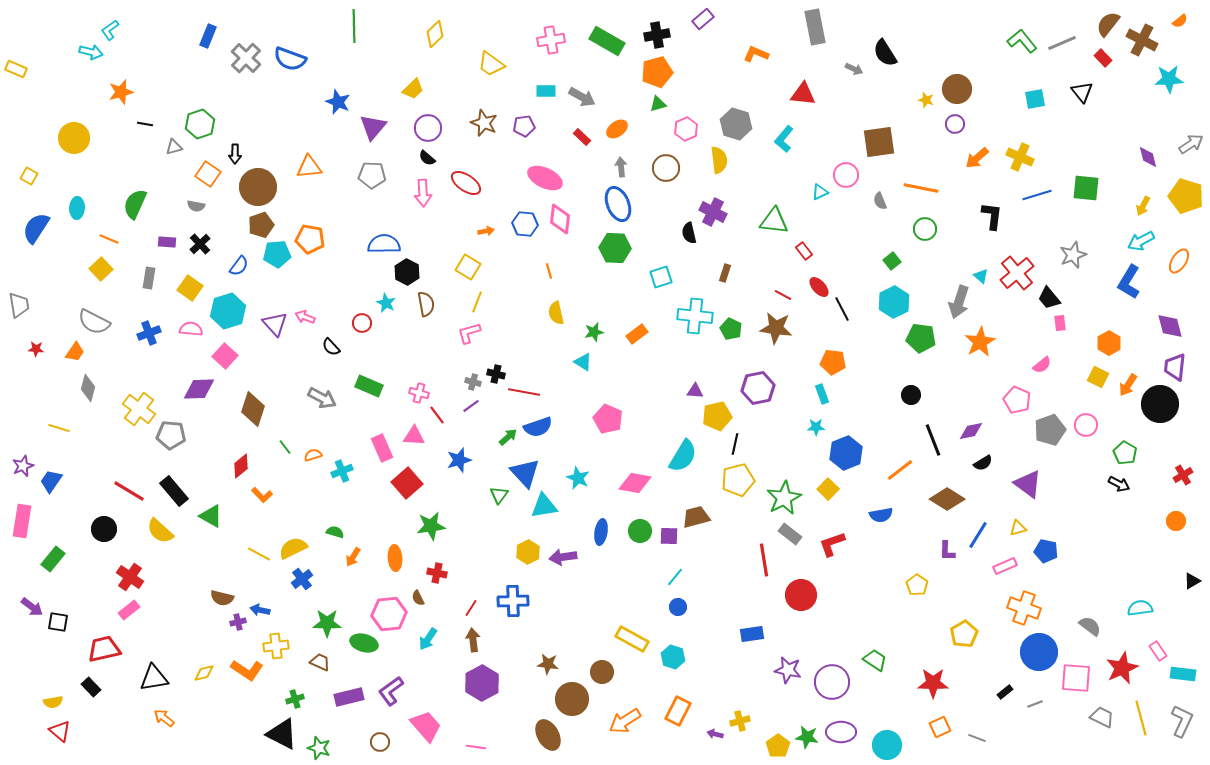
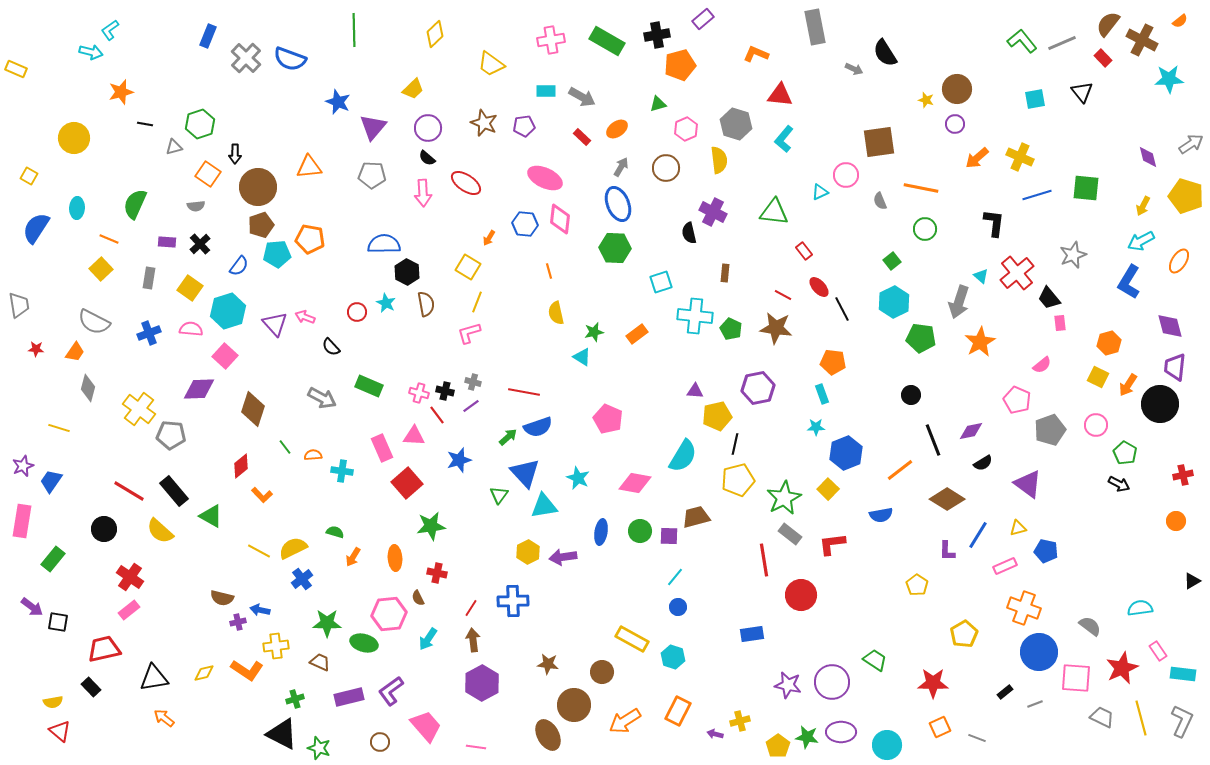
green line at (354, 26): moved 4 px down
orange pentagon at (657, 72): moved 23 px right, 7 px up
red triangle at (803, 94): moved 23 px left, 1 px down
gray arrow at (621, 167): rotated 36 degrees clockwise
gray semicircle at (196, 206): rotated 18 degrees counterclockwise
black L-shape at (992, 216): moved 2 px right, 7 px down
green triangle at (774, 221): moved 9 px up
orange arrow at (486, 231): moved 3 px right, 7 px down; rotated 133 degrees clockwise
brown rectangle at (725, 273): rotated 12 degrees counterclockwise
cyan square at (661, 277): moved 5 px down
red circle at (362, 323): moved 5 px left, 11 px up
orange hexagon at (1109, 343): rotated 15 degrees clockwise
cyan triangle at (583, 362): moved 1 px left, 5 px up
black cross at (496, 374): moved 51 px left, 17 px down
pink circle at (1086, 425): moved 10 px right
orange semicircle at (313, 455): rotated 12 degrees clockwise
cyan cross at (342, 471): rotated 30 degrees clockwise
red cross at (1183, 475): rotated 18 degrees clockwise
red L-shape at (832, 544): rotated 12 degrees clockwise
yellow line at (259, 554): moved 3 px up
purple star at (788, 670): moved 15 px down
brown circle at (572, 699): moved 2 px right, 6 px down
